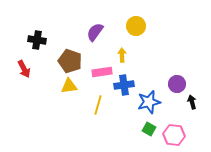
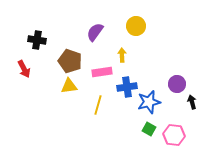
blue cross: moved 3 px right, 2 px down
